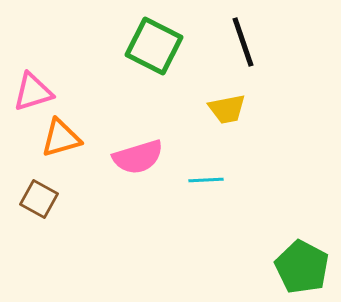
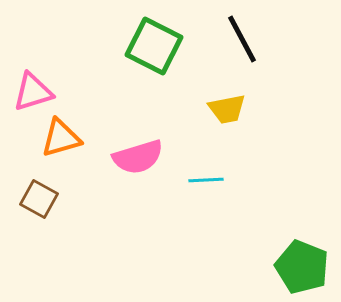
black line: moved 1 px left, 3 px up; rotated 9 degrees counterclockwise
green pentagon: rotated 6 degrees counterclockwise
